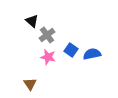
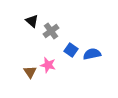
gray cross: moved 4 px right, 4 px up
pink star: moved 8 px down
brown triangle: moved 12 px up
